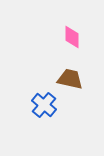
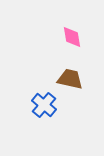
pink diamond: rotated 10 degrees counterclockwise
